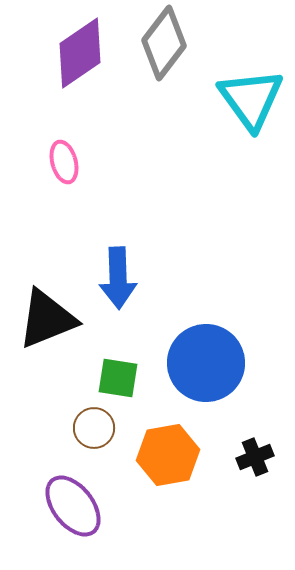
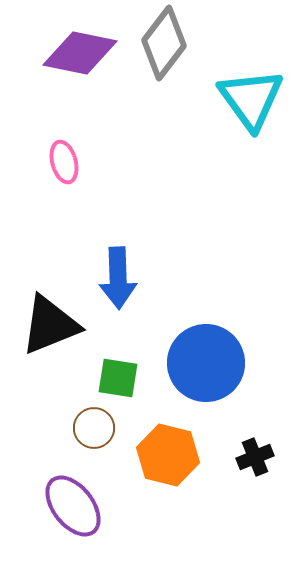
purple diamond: rotated 46 degrees clockwise
black triangle: moved 3 px right, 6 px down
orange hexagon: rotated 24 degrees clockwise
